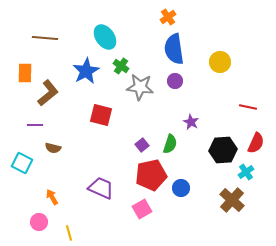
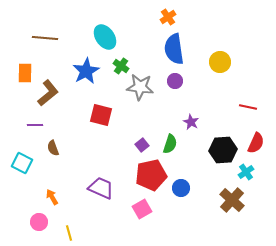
brown semicircle: rotated 56 degrees clockwise
